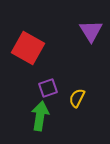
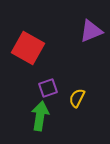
purple triangle: rotated 40 degrees clockwise
